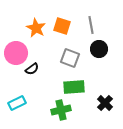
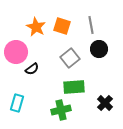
orange star: moved 1 px up
pink circle: moved 1 px up
gray square: rotated 30 degrees clockwise
cyan rectangle: rotated 48 degrees counterclockwise
